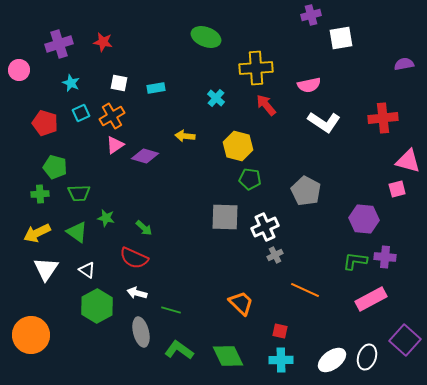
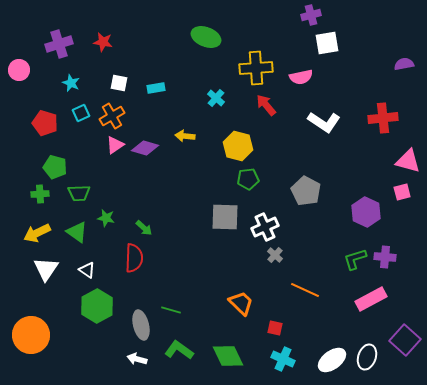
white square at (341, 38): moved 14 px left, 5 px down
pink semicircle at (309, 85): moved 8 px left, 8 px up
purple diamond at (145, 156): moved 8 px up
green pentagon at (250, 179): moved 2 px left; rotated 15 degrees counterclockwise
pink square at (397, 189): moved 5 px right, 3 px down
purple hexagon at (364, 219): moved 2 px right, 7 px up; rotated 20 degrees clockwise
gray cross at (275, 255): rotated 21 degrees counterclockwise
red semicircle at (134, 258): rotated 112 degrees counterclockwise
green L-shape at (355, 261): moved 2 px up; rotated 25 degrees counterclockwise
white arrow at (137, 293): moved 66 px down
red square at (280, 331): moved 5 px left, 3 px up
gray ellipse at (141, 332): moved 7 px up
cyan cross at (281, 360): moved 2 px right, 1 px up; rotated 25 degrees clockwise
